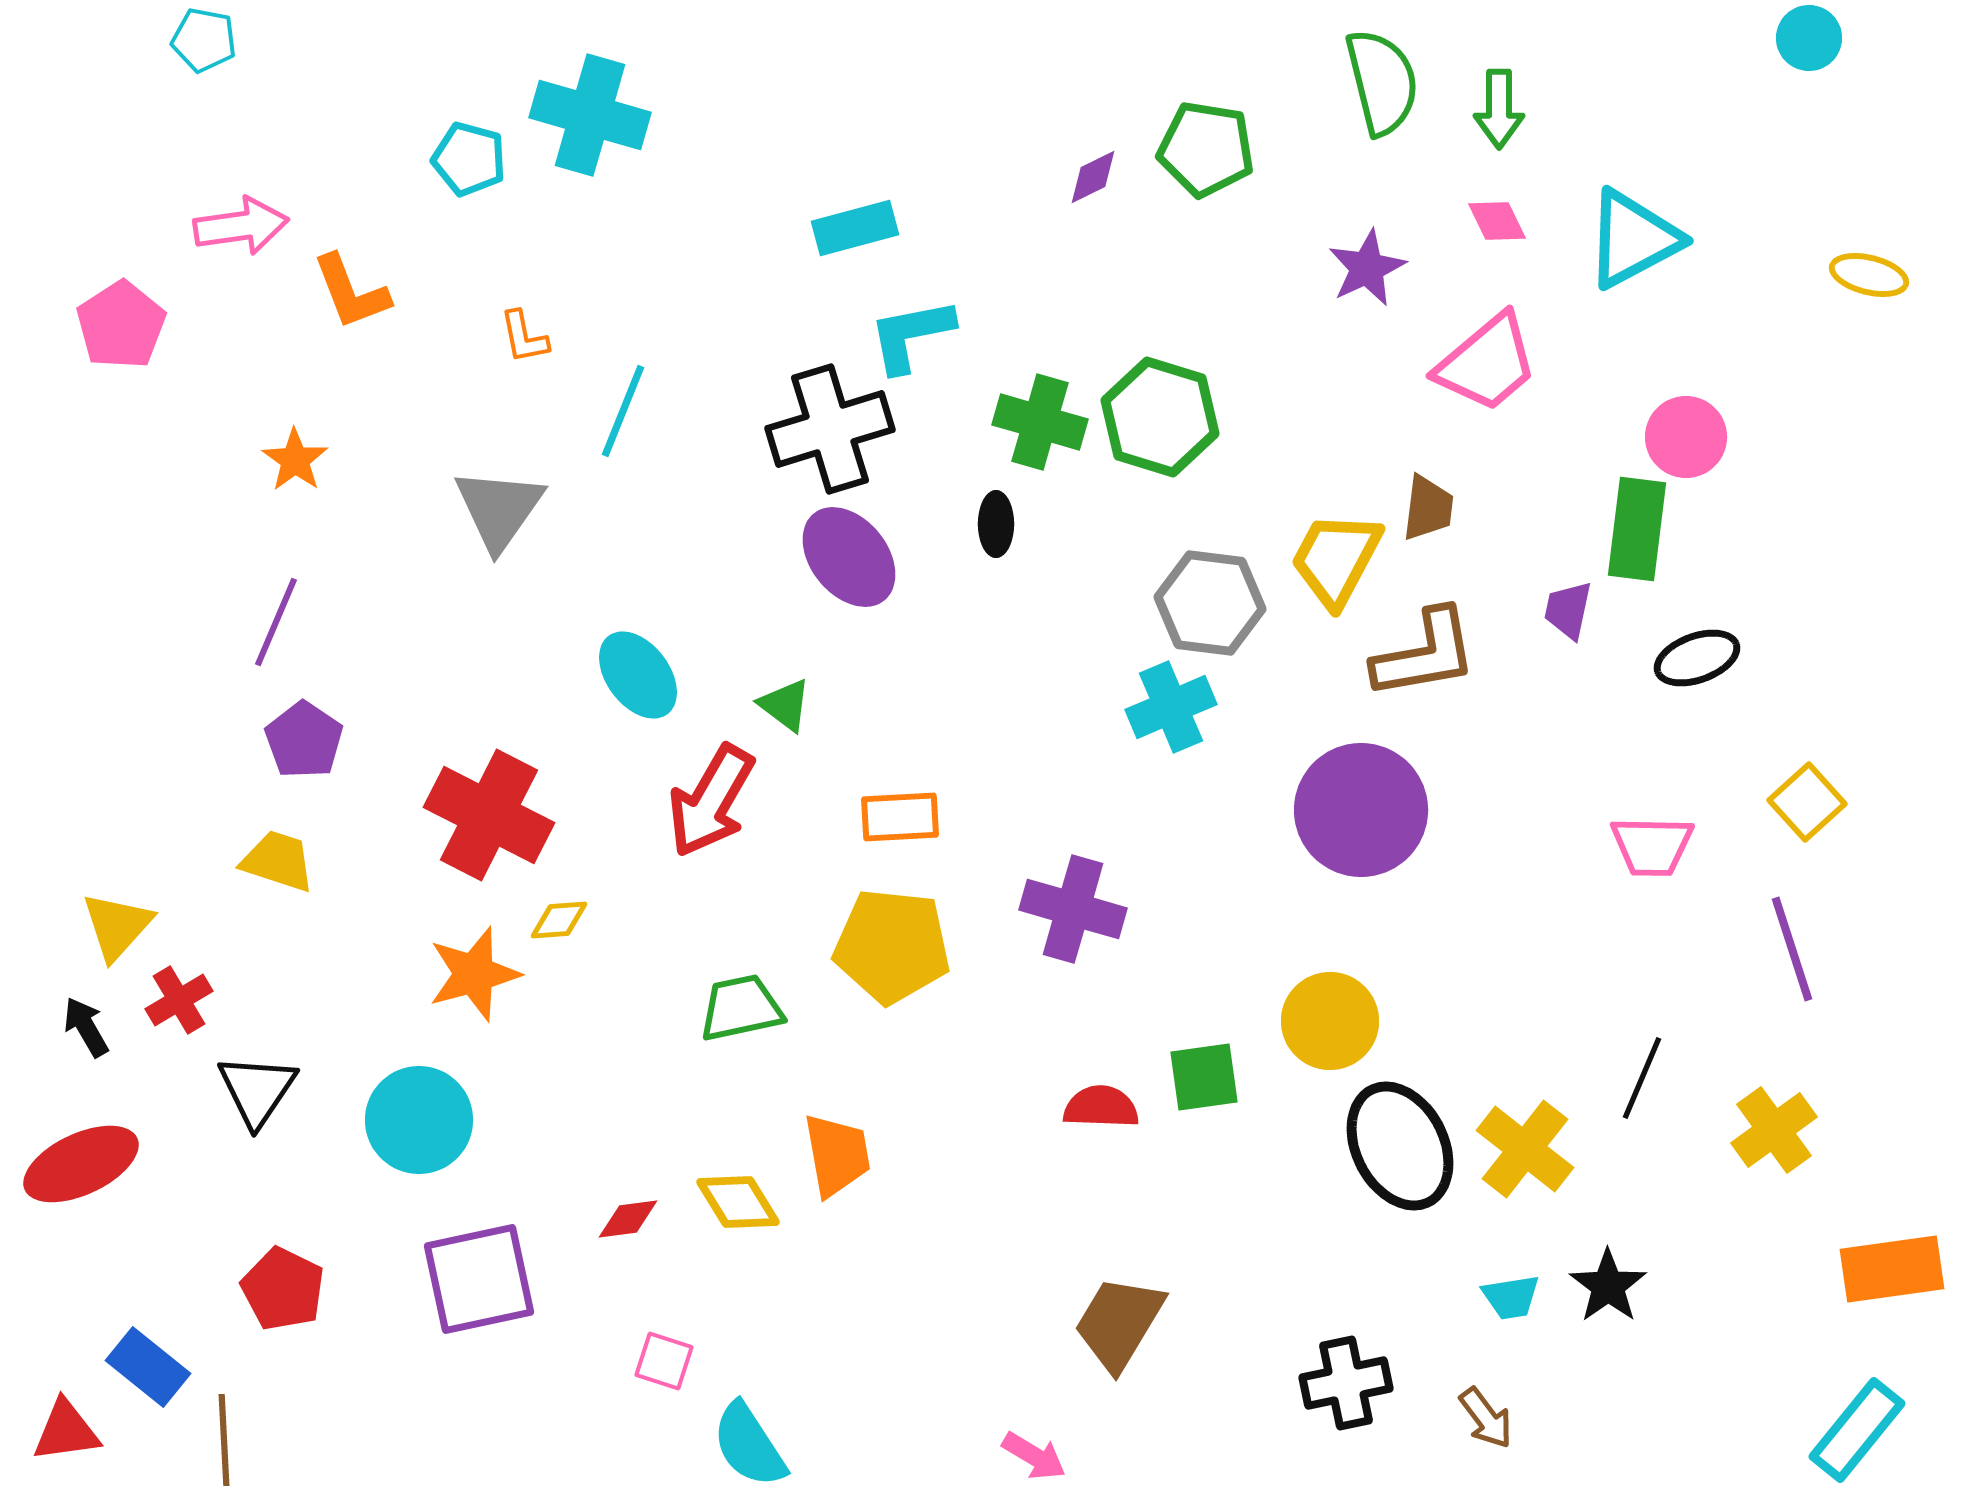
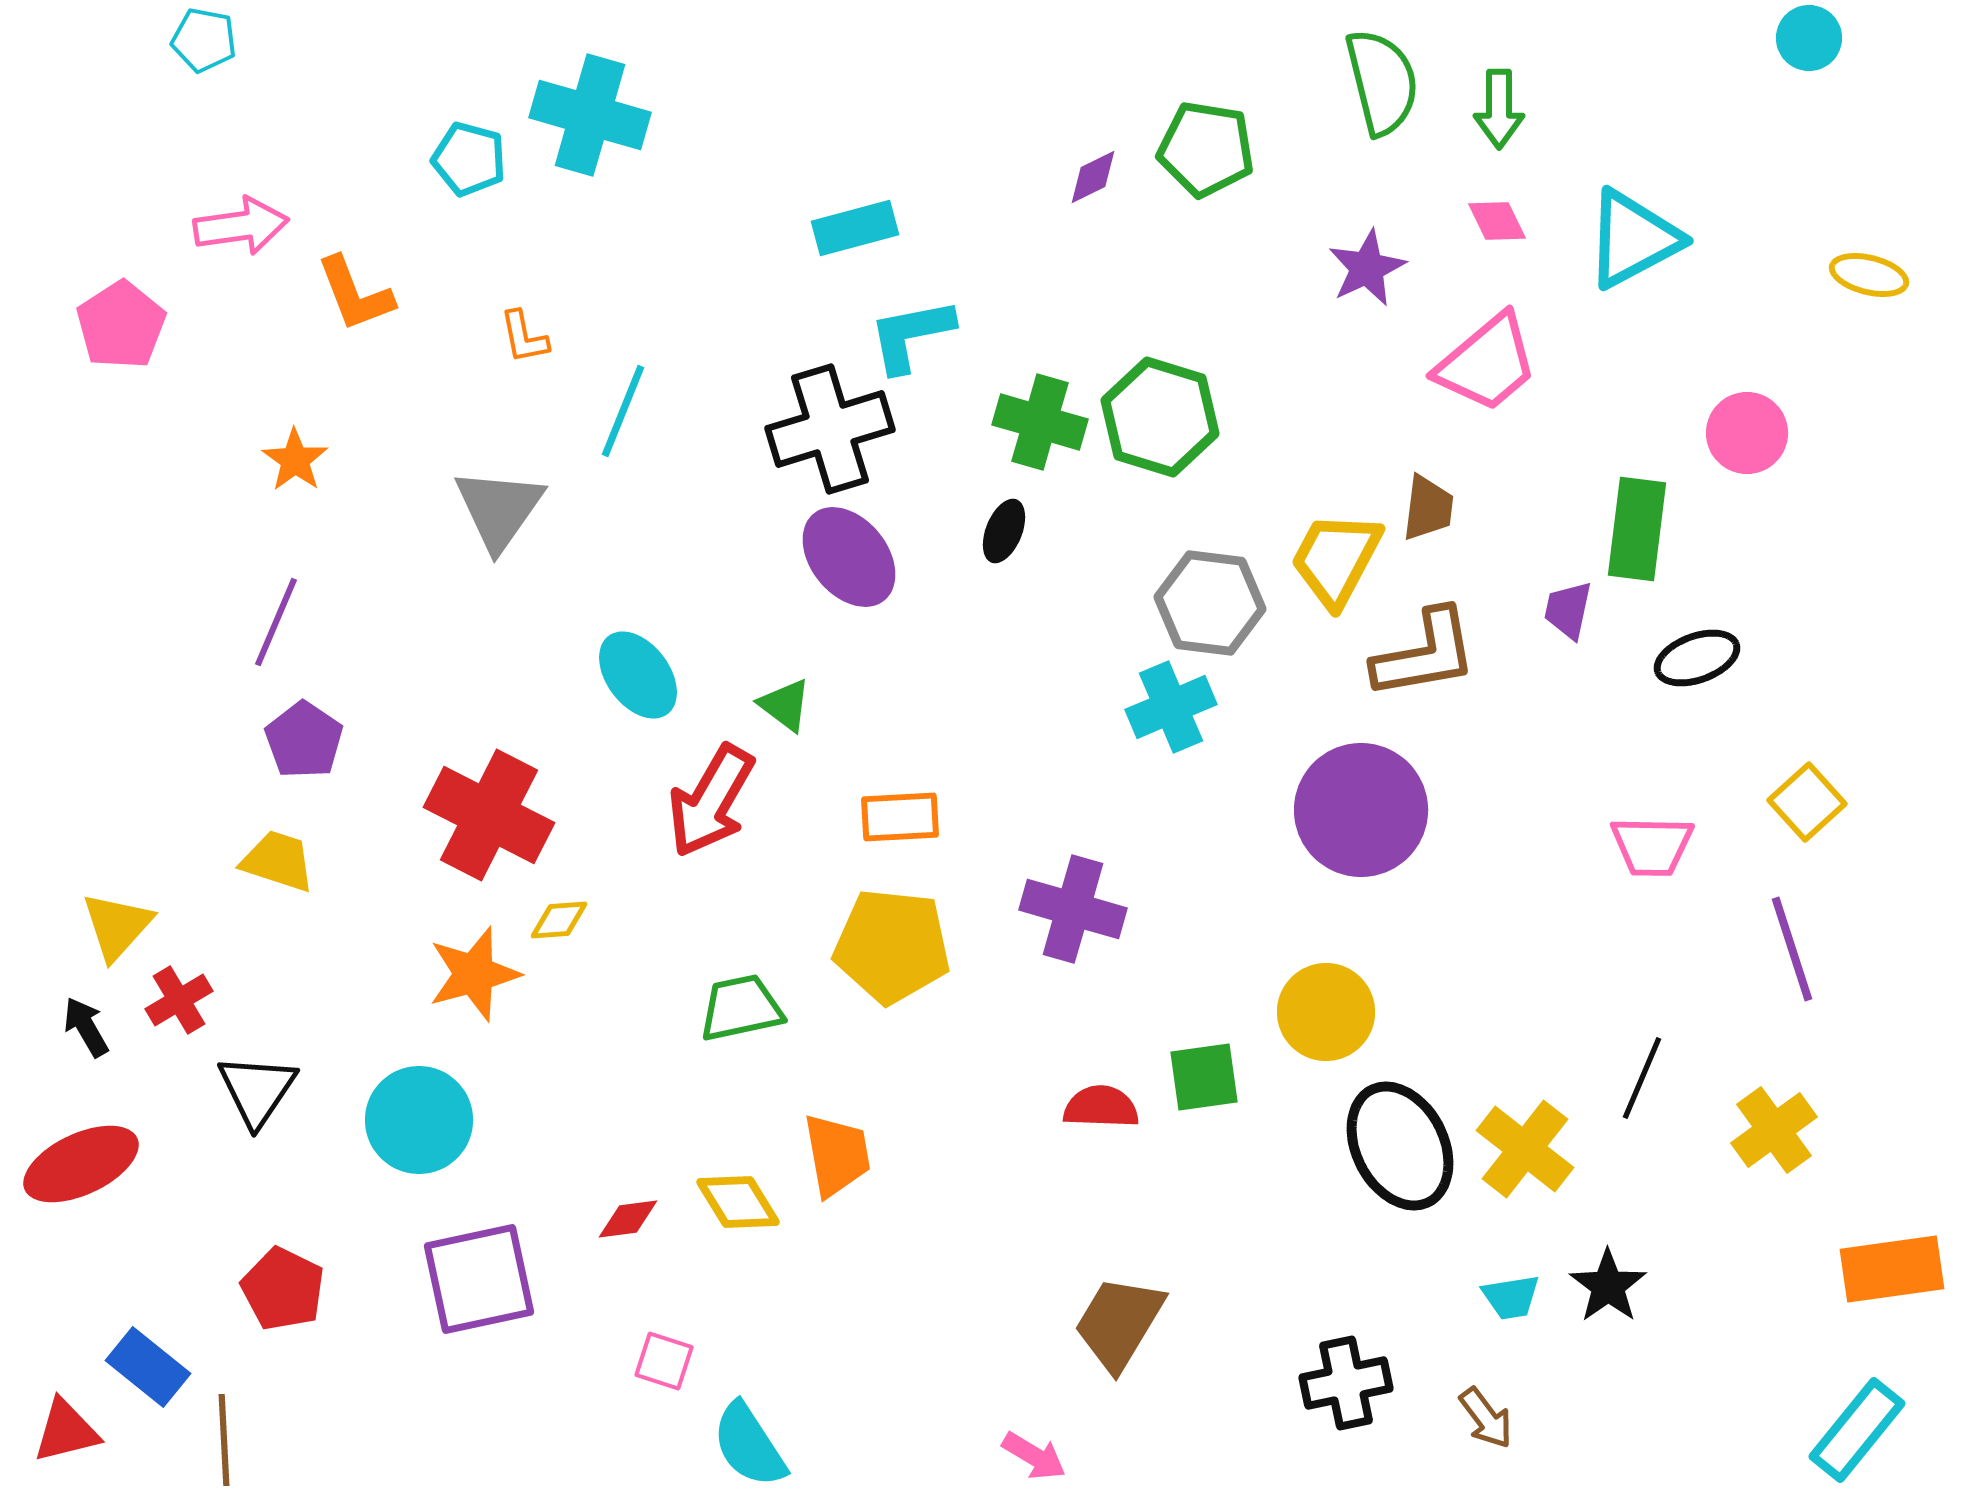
orange L-shape at (351, 292): moved 4 px right, 2 px down
pink circle at (1686, 437): moved 61 px right, 4 px up
black ellipse at (996, 524): moved 8 px right, 7 px down; rotated 22 degrees clockwise
yellow circle at (1330, 1021): moved 4 px left, 9 px up
red triangle at (66, 1431): rotated 6 degrees counterclockwise
